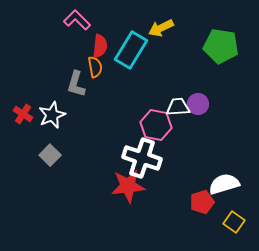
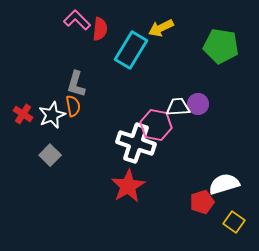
red semicircle: moved 17 px up
orange semicircle: moved 22 px left, 39 px down
white cross: moved 6 px left, 15 px up
red star: rotated 24 degrees counterclockwise
